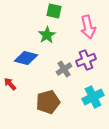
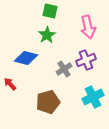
green square: moved 4 px left
